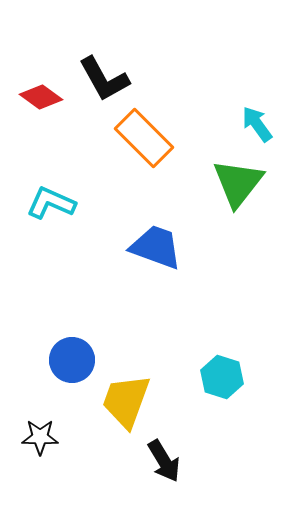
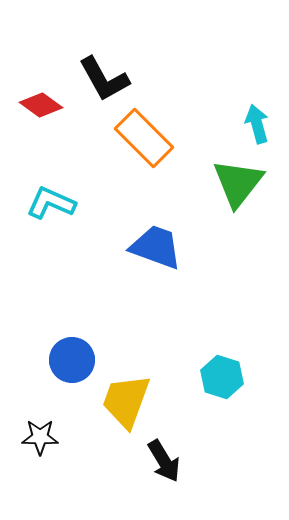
red diamond: moved 8 px down
cyan arrow: rotated 21 degrees clockwise
